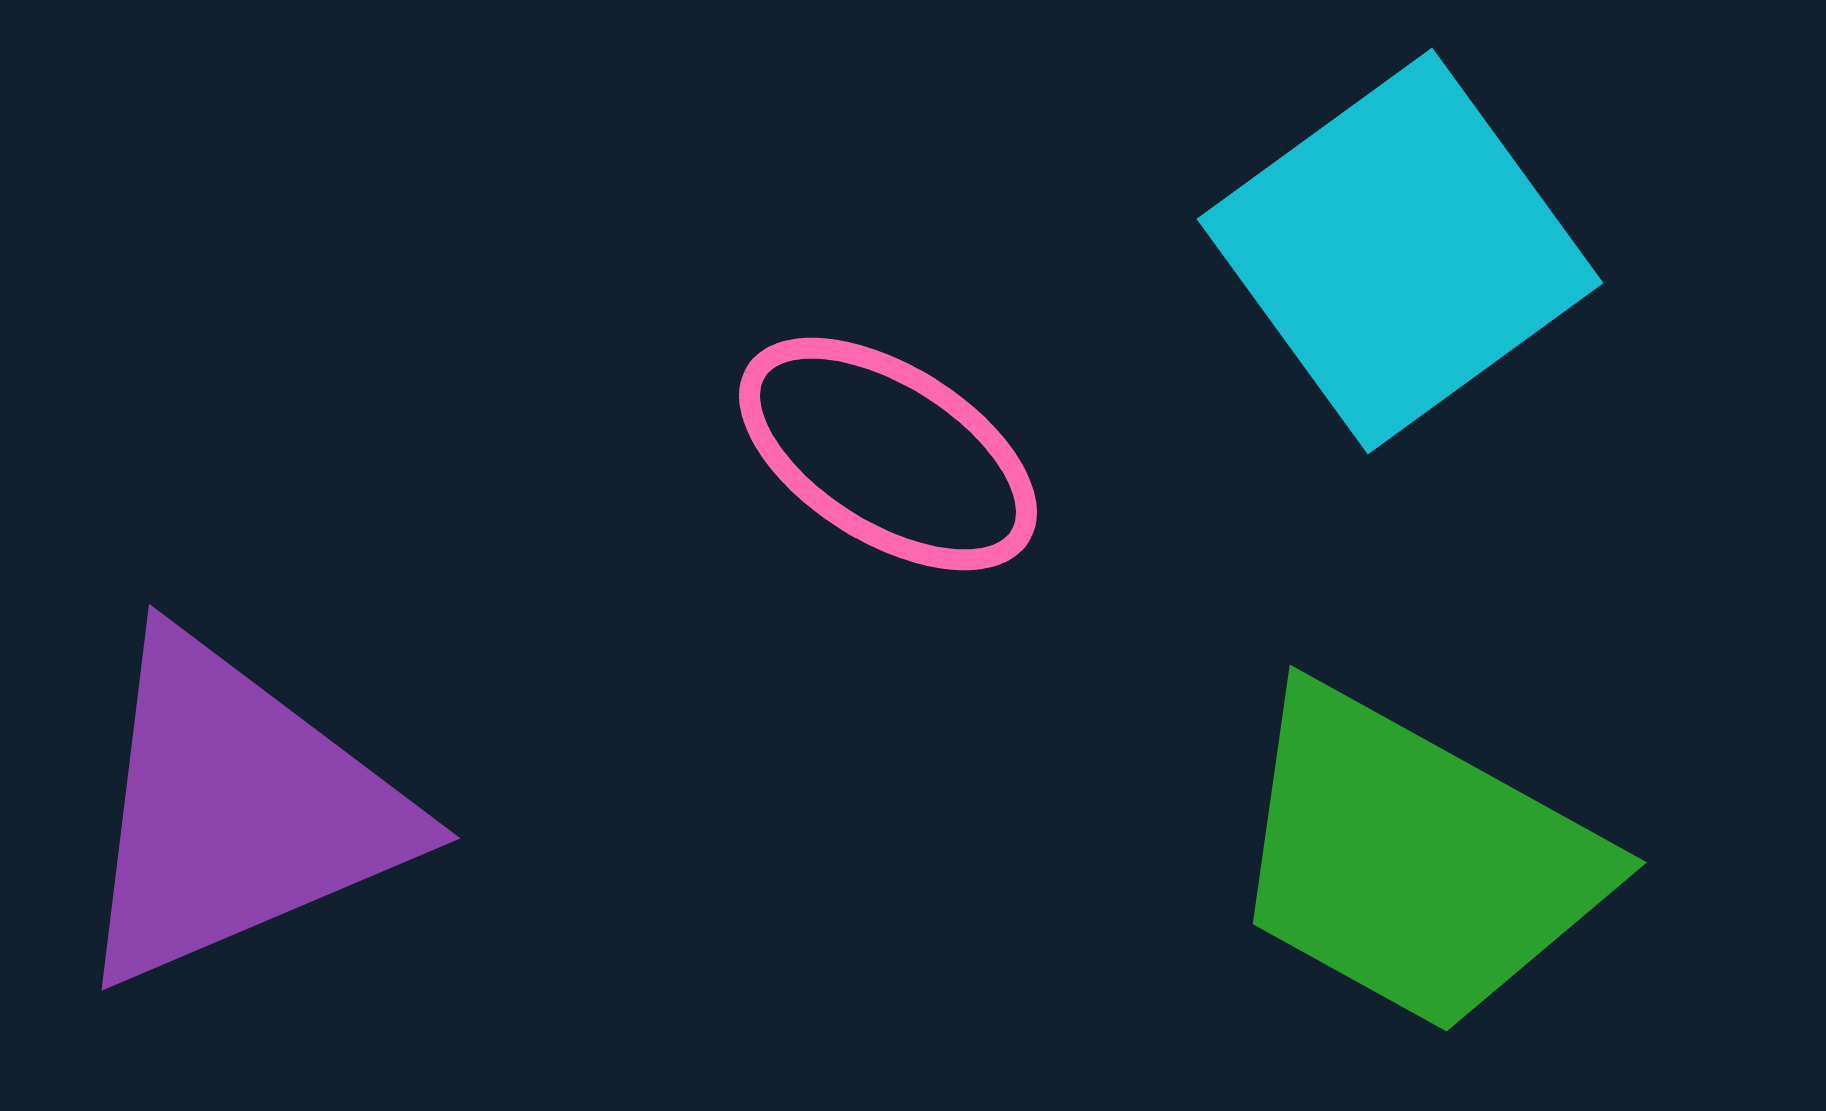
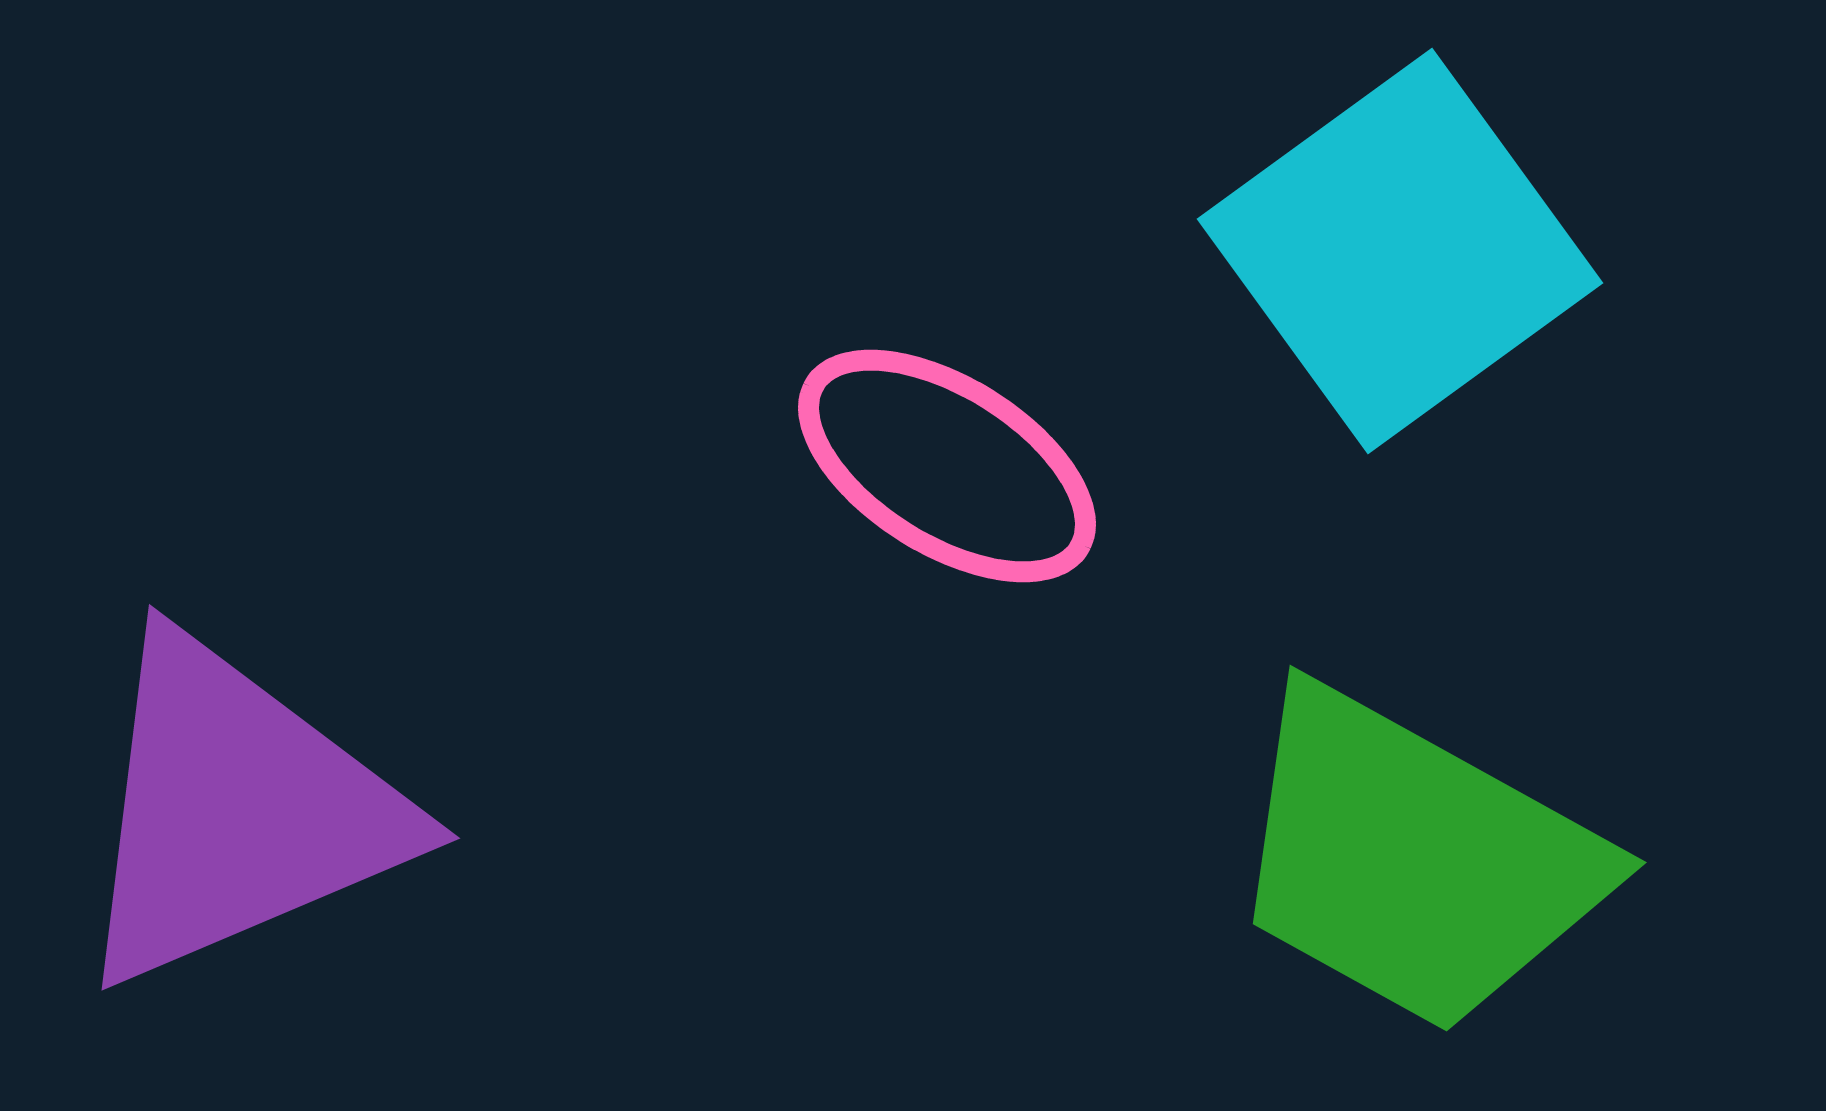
pink ellipse: moved 59 px right, 12 px down
